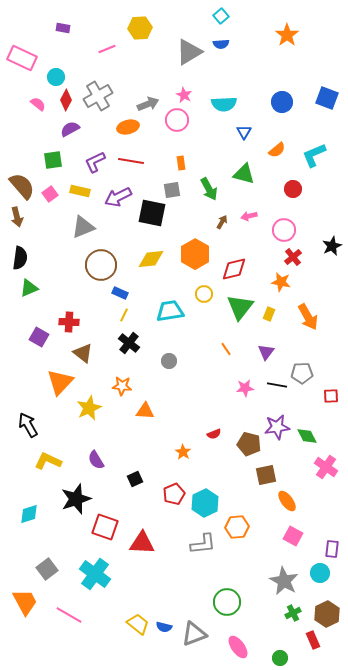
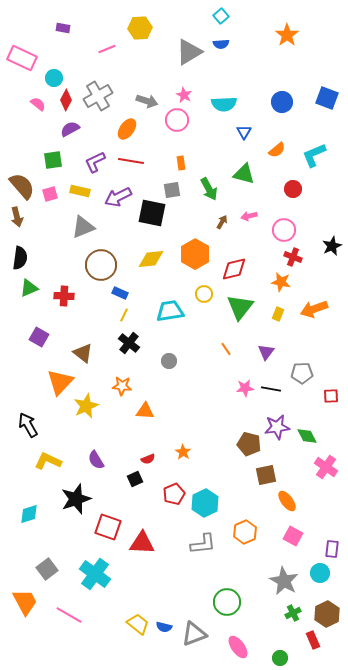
cyan circle at (56, 77): moved 2 px left, 1 px down
gray arrow at (148, 104): moved 1 px left, 3 px up; rotated 40 degrees clockwise
orange ellipse at (128, 127): moved 1 px left, 2 px down; rotated 40 degrees counterclockwise
pink square at (50, 194): rotated 21 degrees clockwise
red cross at (293, 257): rotated 30 degrees counterclockwise
yellow rectangle at (269, 314): moved 9 px right
orange arrow at (308, 317): moved 6 px right, 8 px up; rotated 100 degrees clockwise
red cross at (69, 322): moved 5 px left, 26 px up
black line at (277, 385): moved 6 px left, 4 px down
yellow star at (89, 408): moved 3 px left, 2 px up
red semicircle at (214, 434): moved 66 px left, 25 px down
red square at (105, 527): moved 3 px right
orange hexagon at (237, 527): moved 8 px right, 5 px down; rotated 20 degrees counterclockwise
